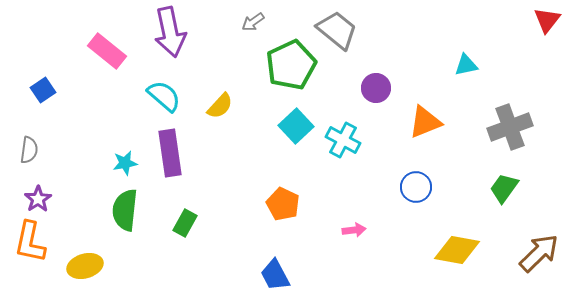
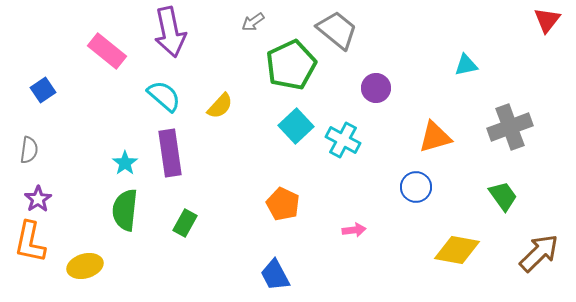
orange triangle: moved 10 px right, 15 px down; rotated 6 degrees clockwise
cyan star: rotated 25 degrees counterclockwise
green trapezoid: moved 1 px left, 8 px down; rotated 108 degrees clockwise
